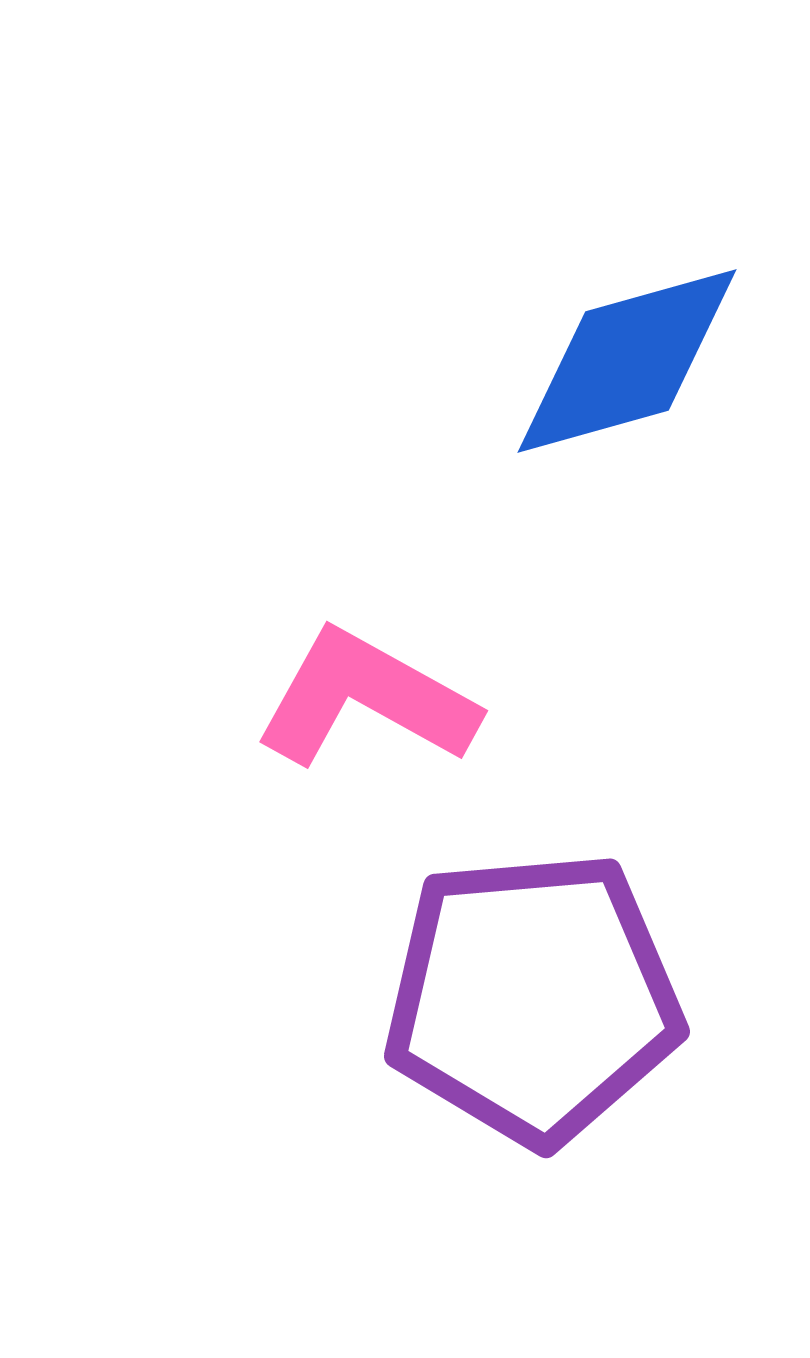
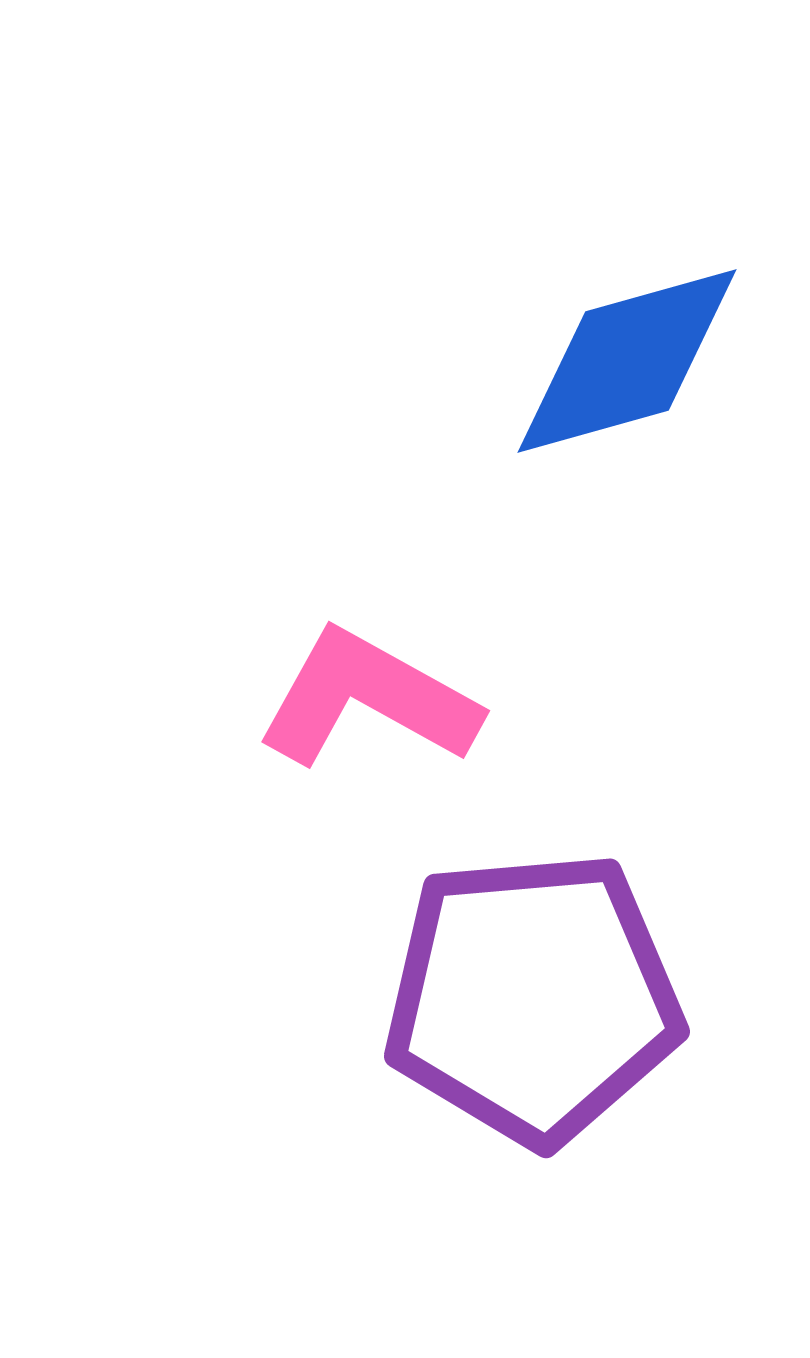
pink L-shape: moved 2 px right
